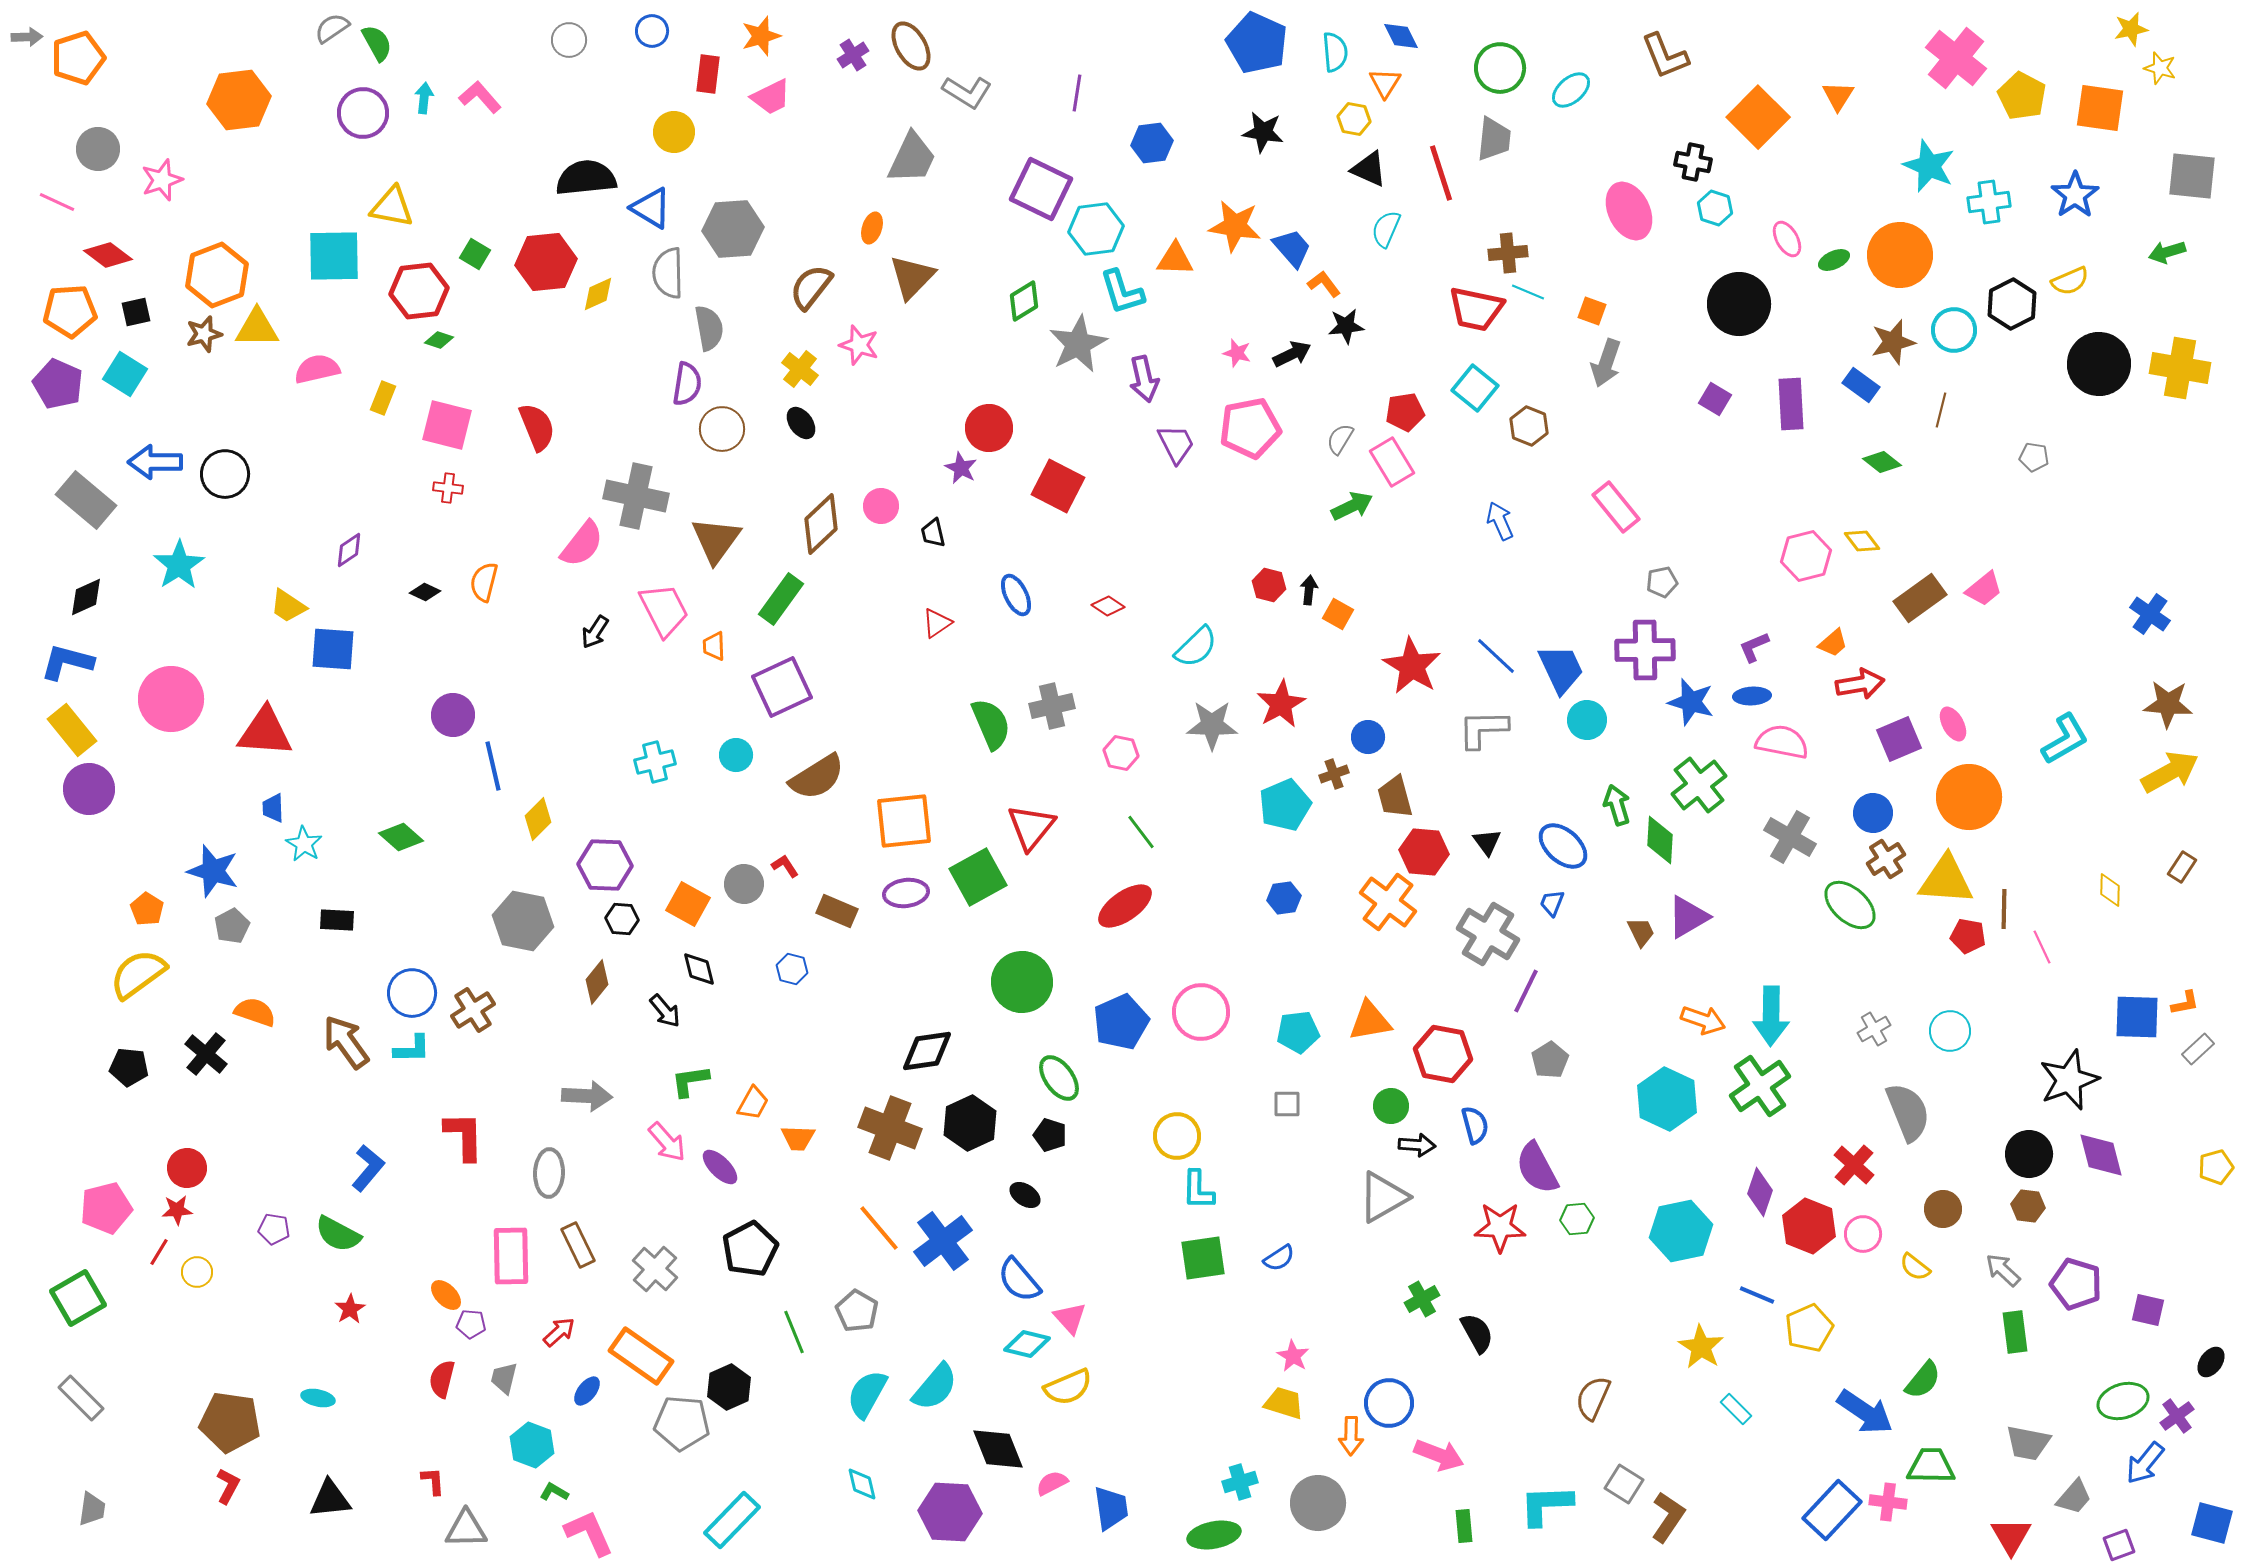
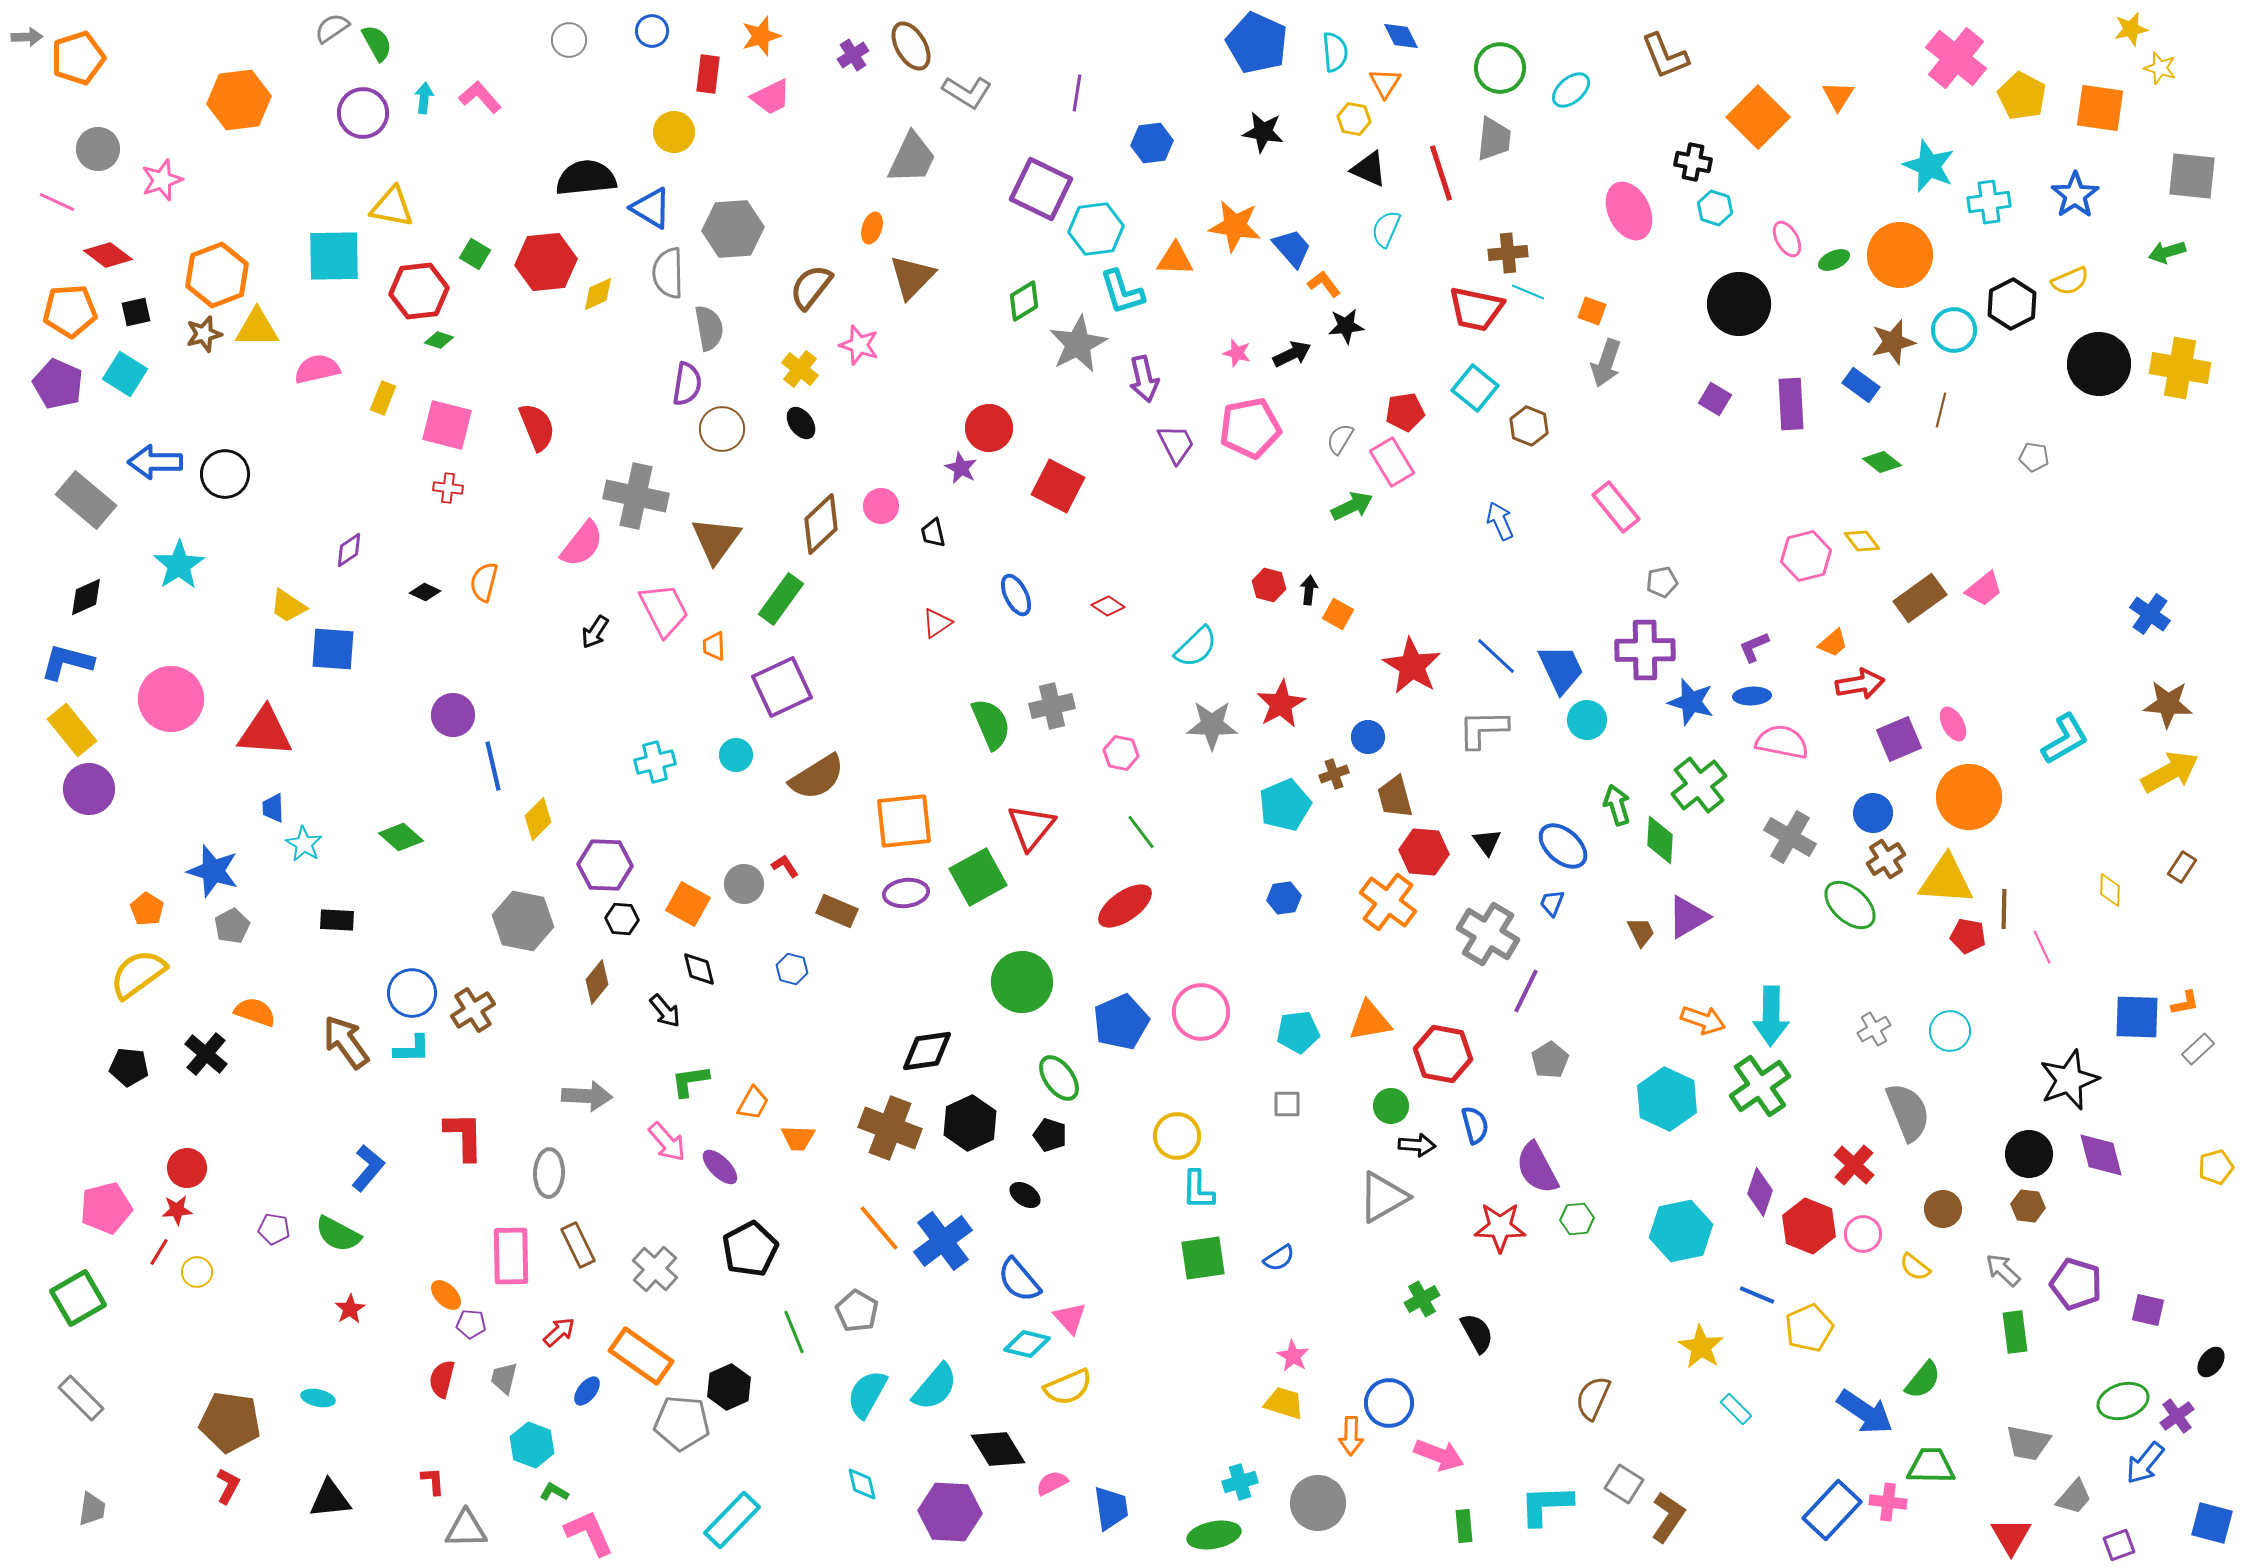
black diamond at (998, 1449): rotated 10 degrees counterclockwise
